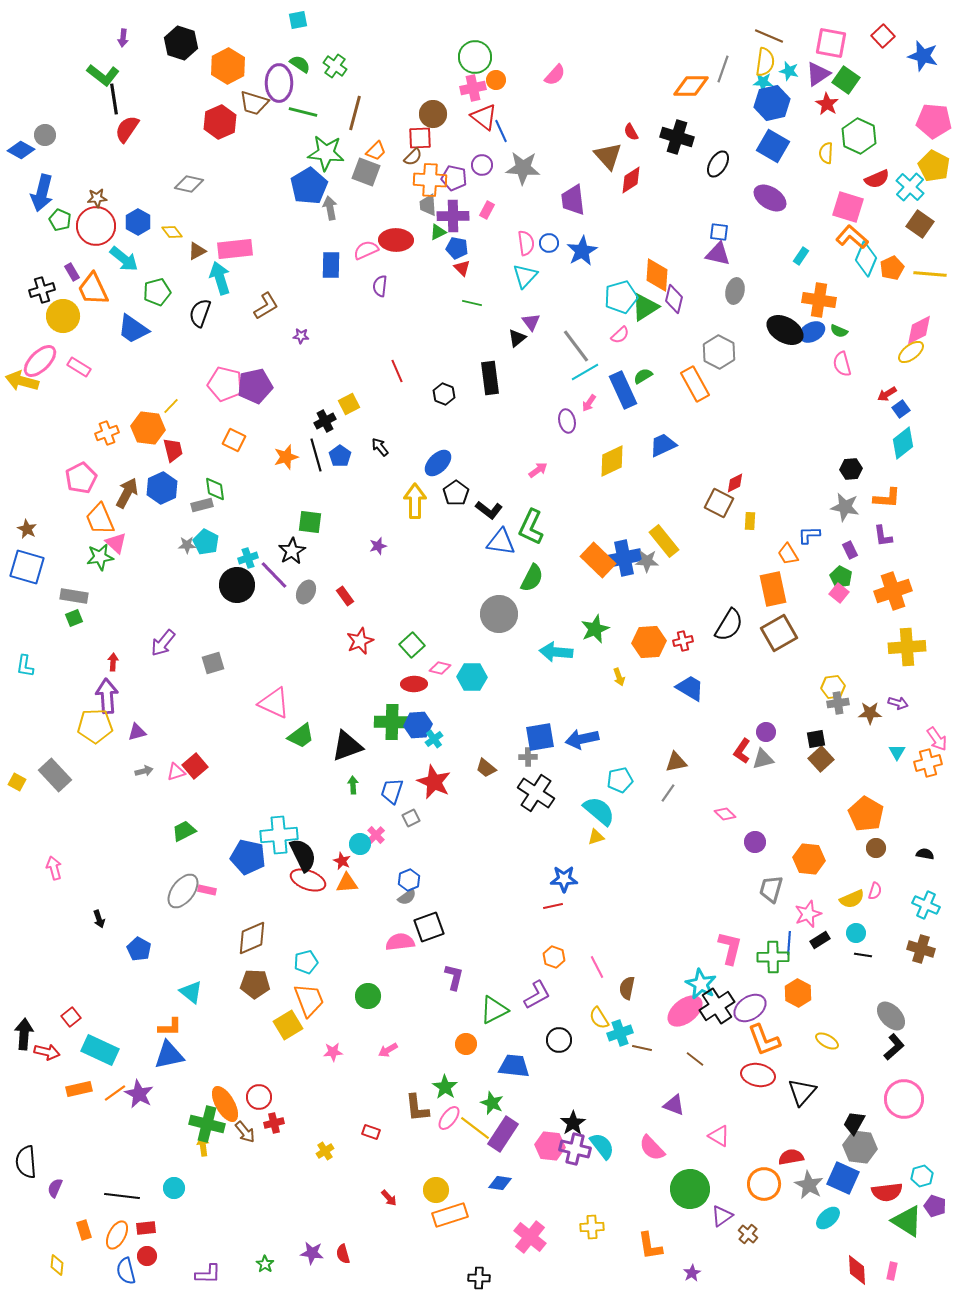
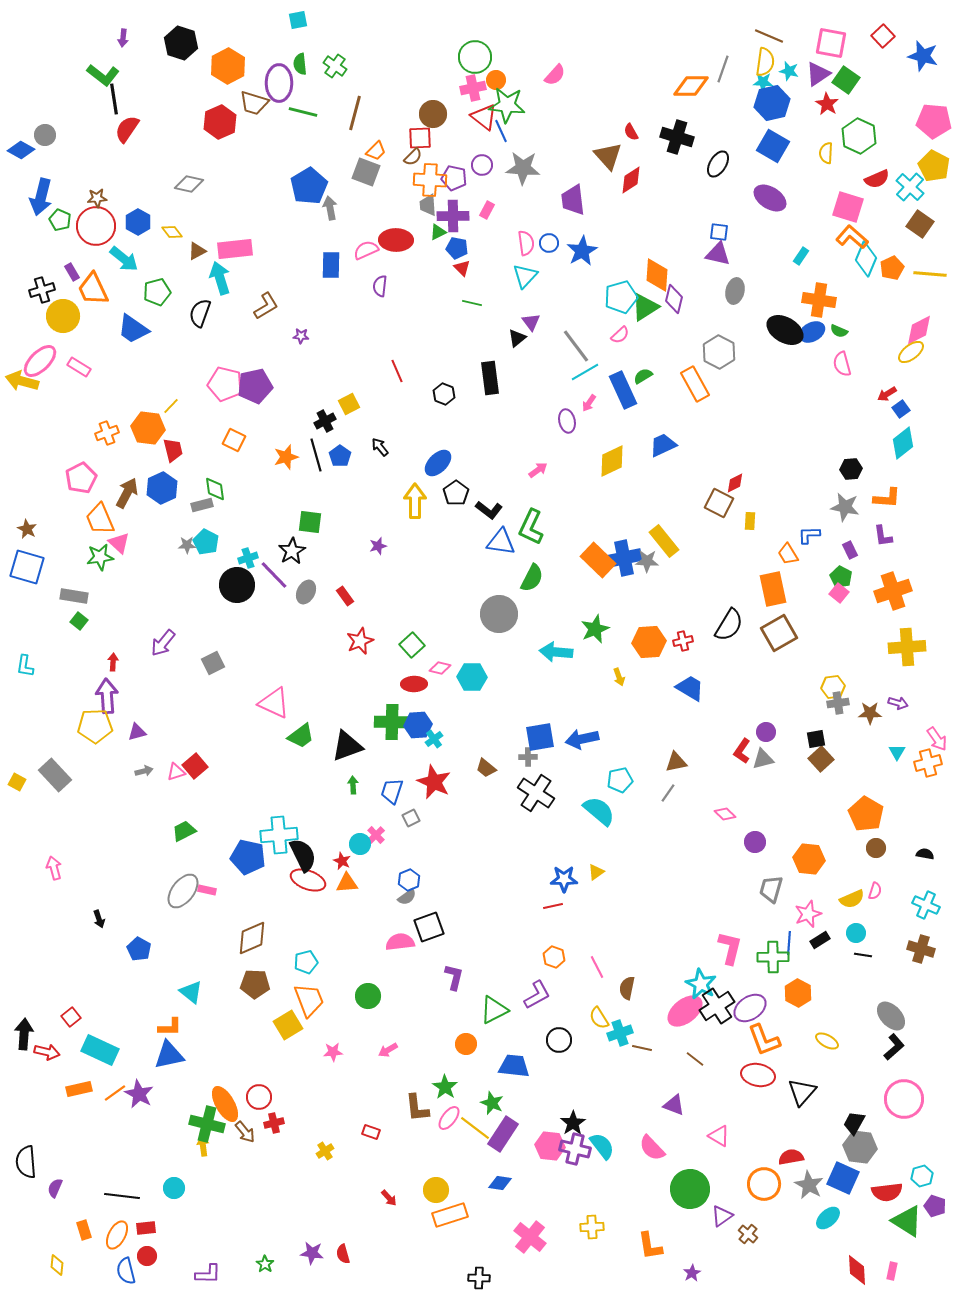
green semicircle at (300, 64): rotated 130 degrees counterclockwise
green star at (326, 153): moved 181 px right, 48 px up
blue arrow at (42, 193): moved 1 px left, 4 px down
pink triangle at (116, 543): moved 3 px right
green square at (74, 618): moved 5 px right, 3 px down; rotated 30 degrees counterclockwise
gray square at (213, 663): rotated 10 degrees counterclockwise
yellow triangle at (596, 837): moved 35 px down; rotated 18 degrees counterclockwise
